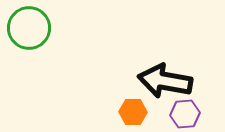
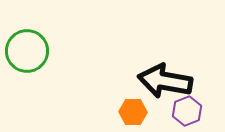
green circle: moved 2 px left, 23 px down
purple hexagon: moved 2 px right, 3 px up; rotated 16 degrees counterclockwise
